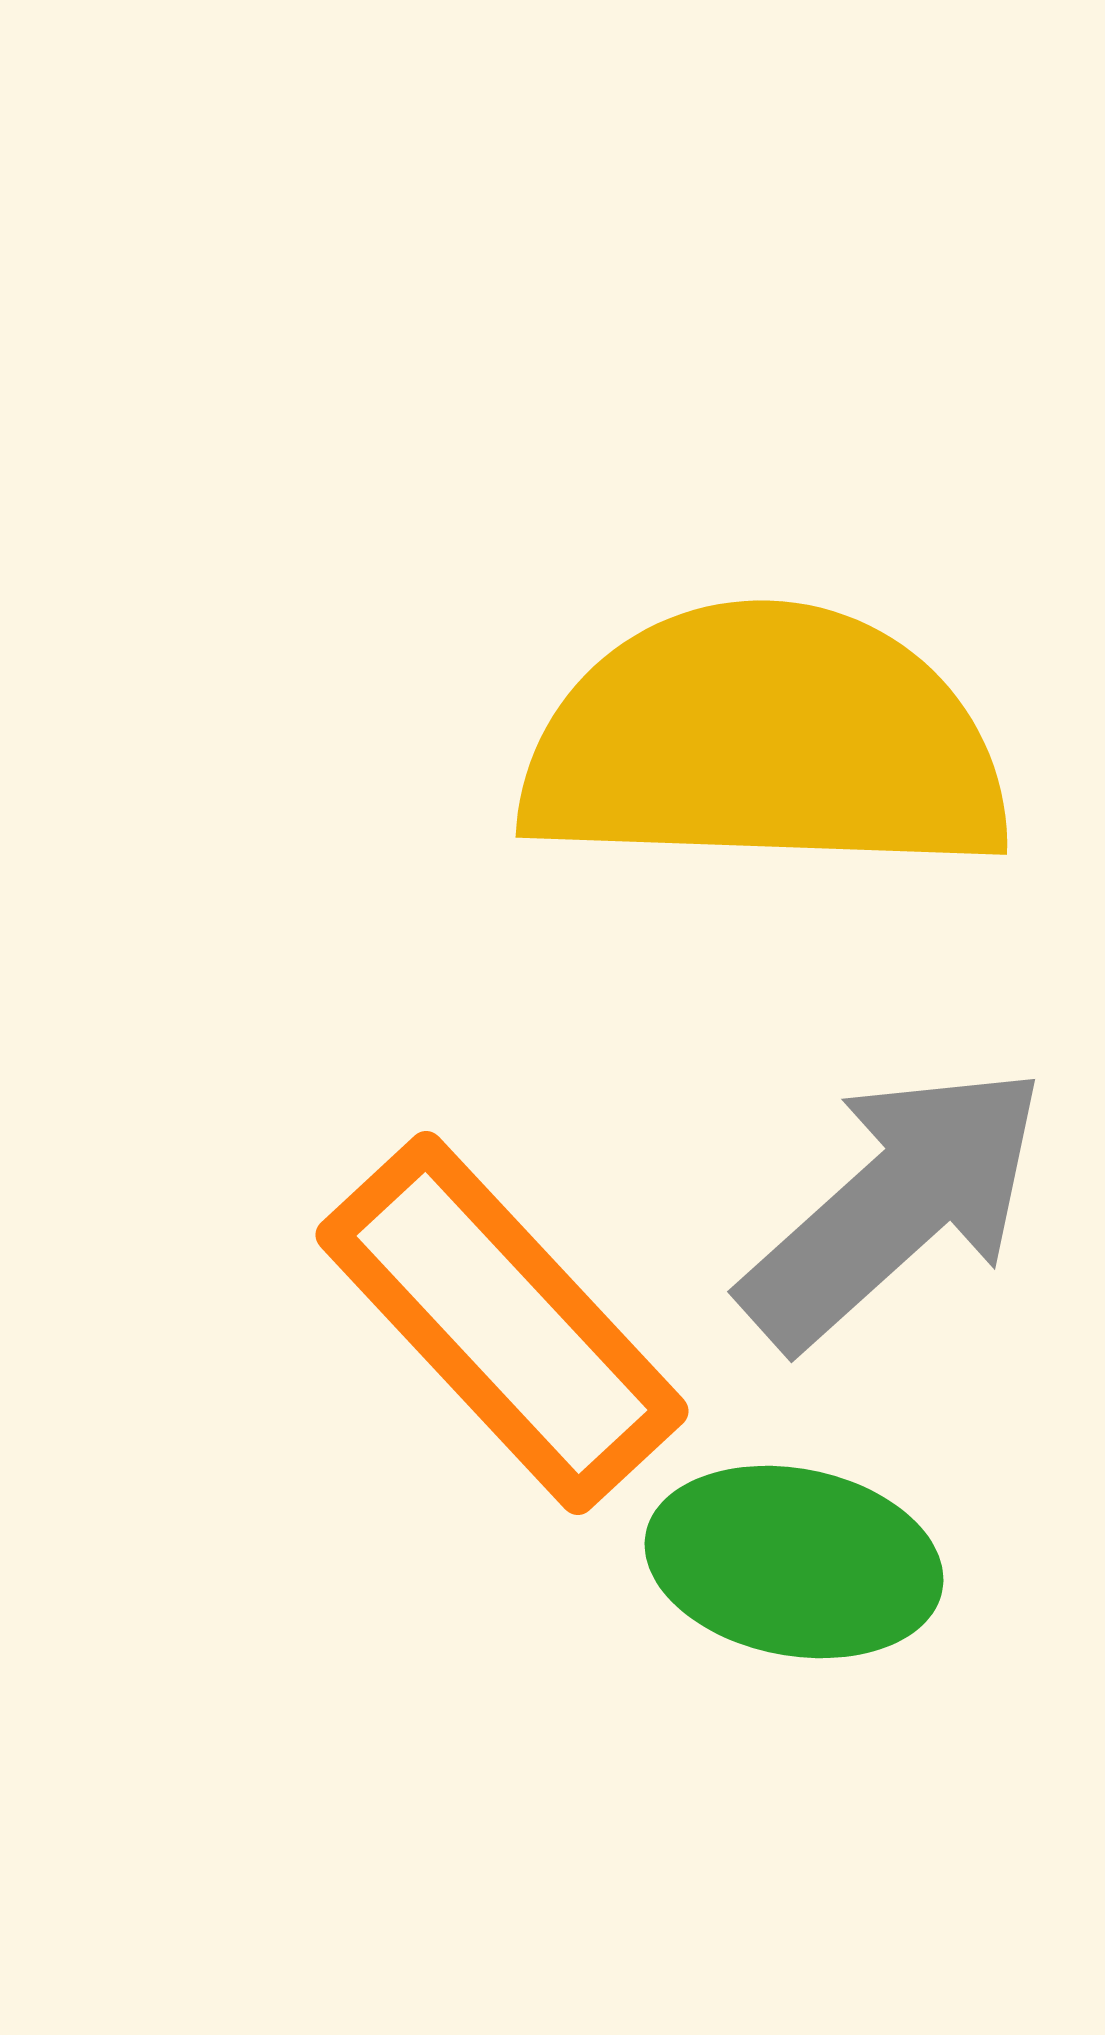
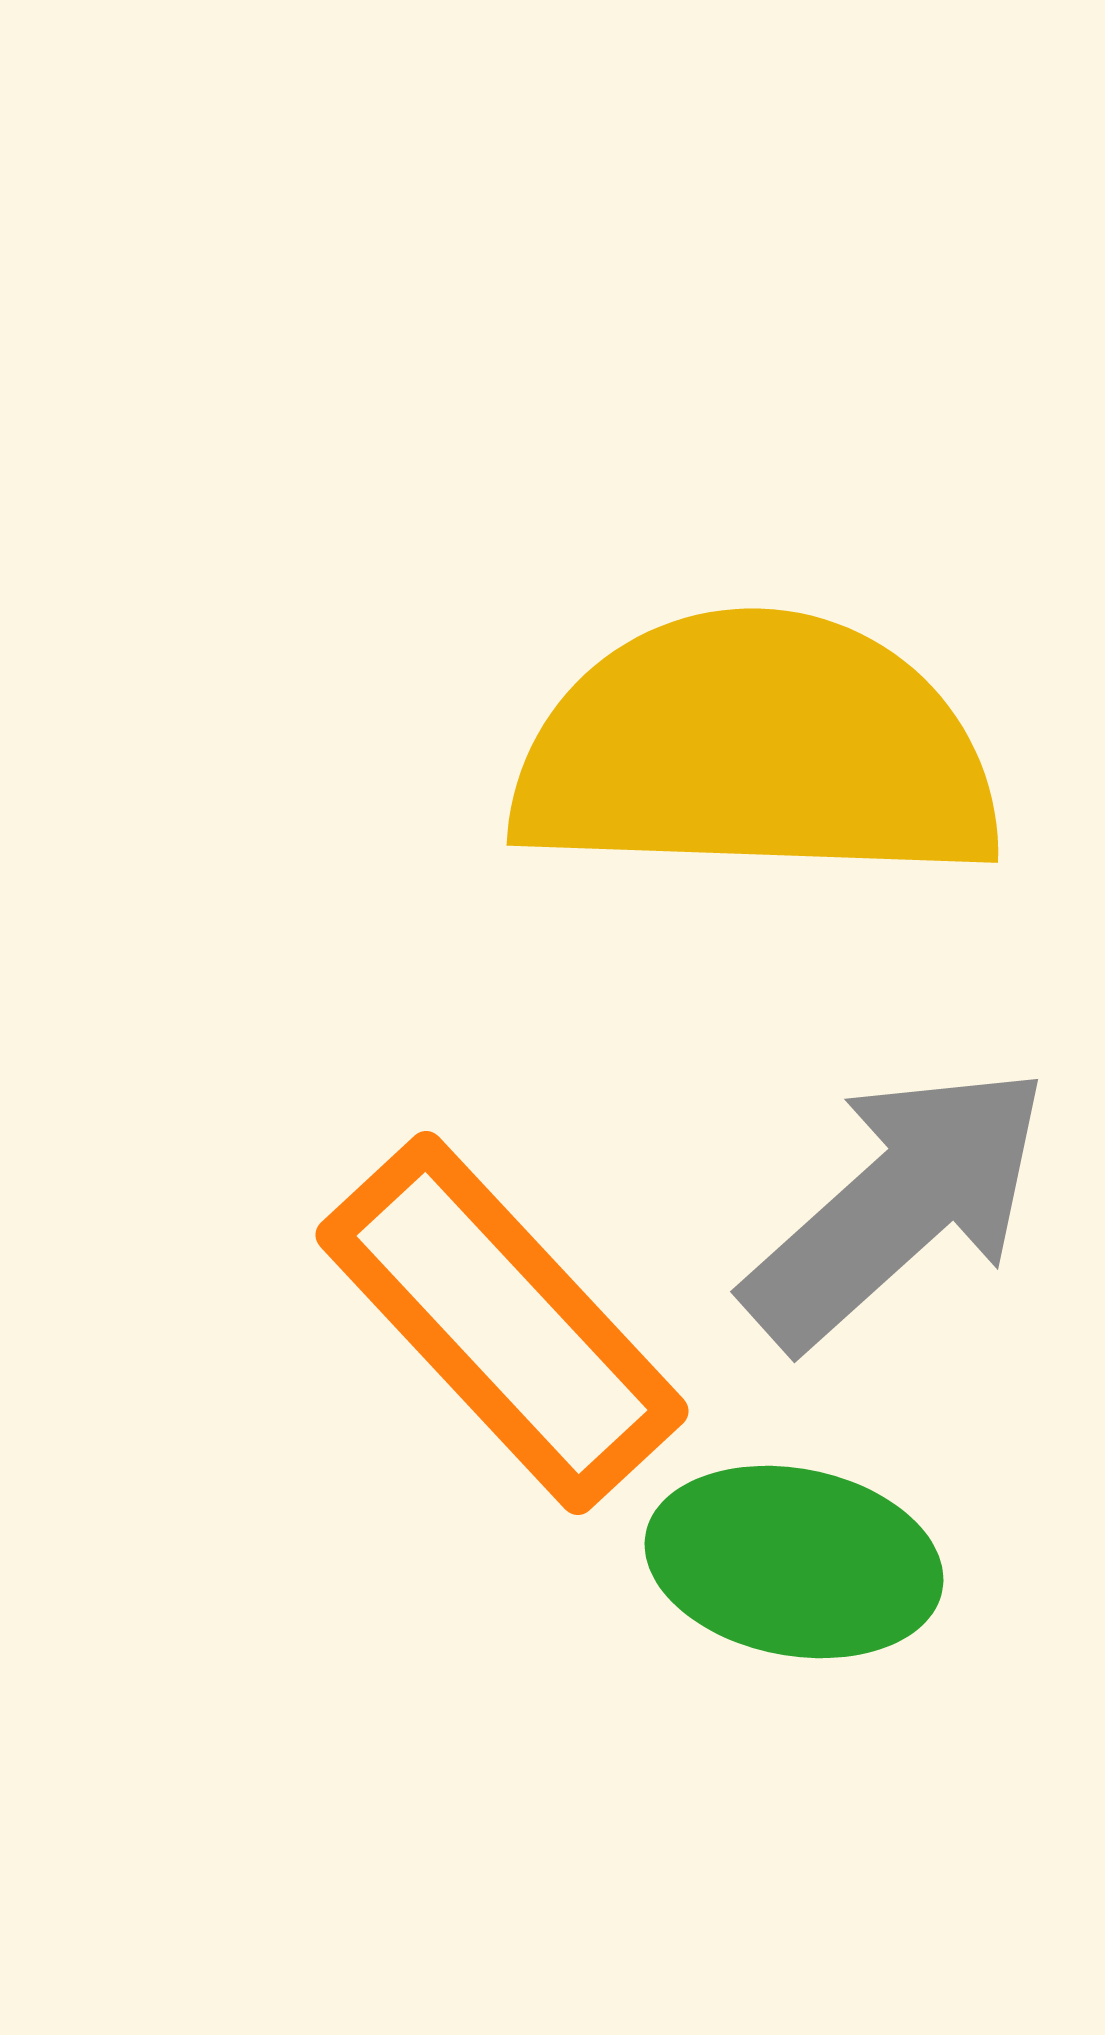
yellow semicircle: moved 9 px left, 8 px down
gray arrow: moved 3 px right
